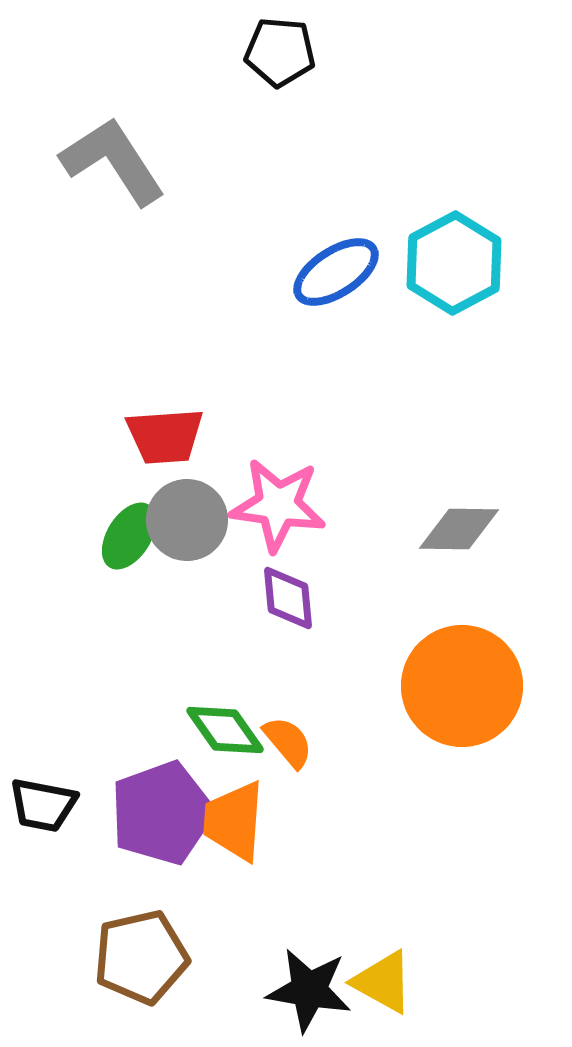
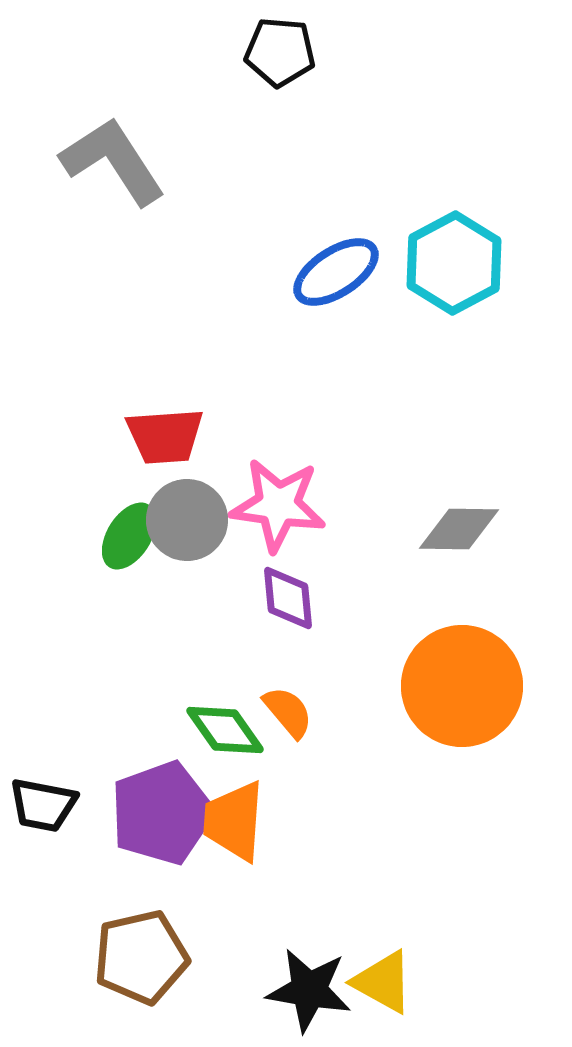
orange semicircle: moved 30 px up
